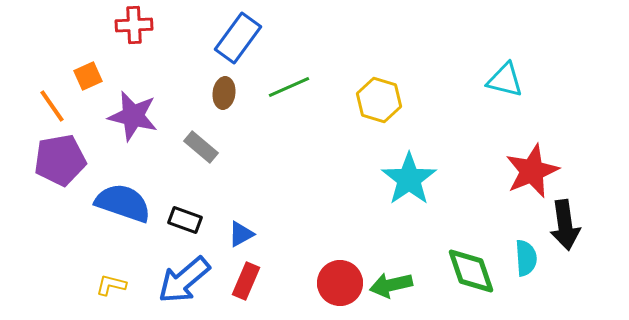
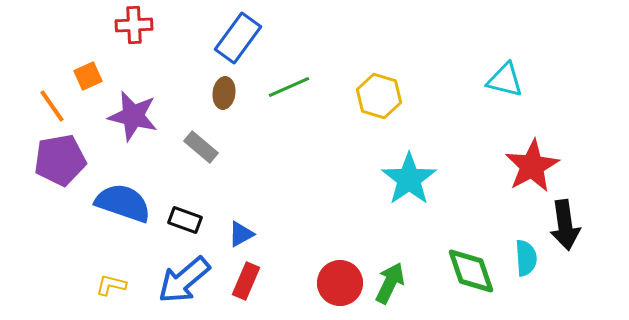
yellow hexagon: moved 4 px up
red star: moved 5 px up; rotated 6 degrees counterclockwise
green arrow: moved 1 px left, 2 px up; rotated 129 degrees clockwise
